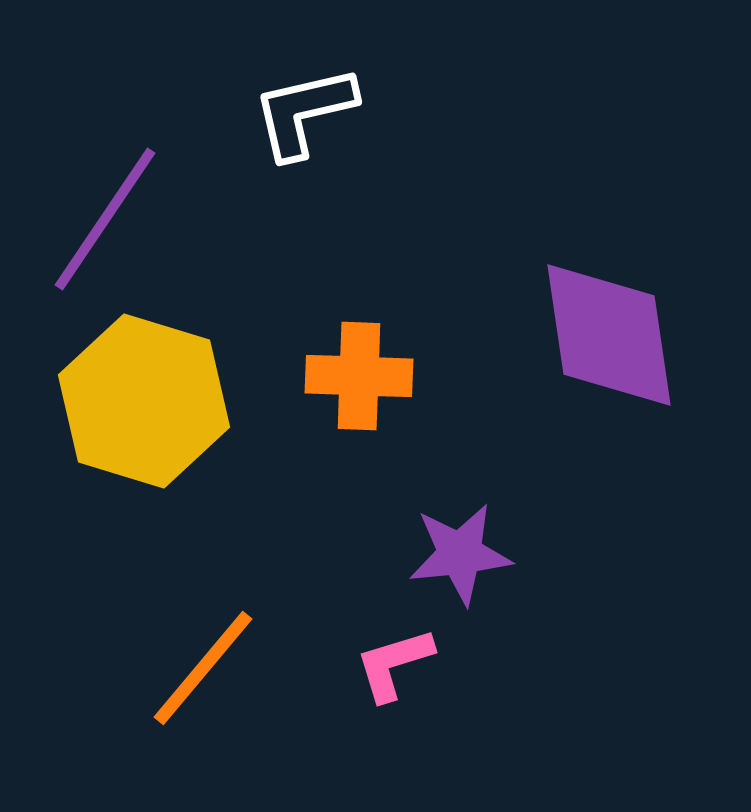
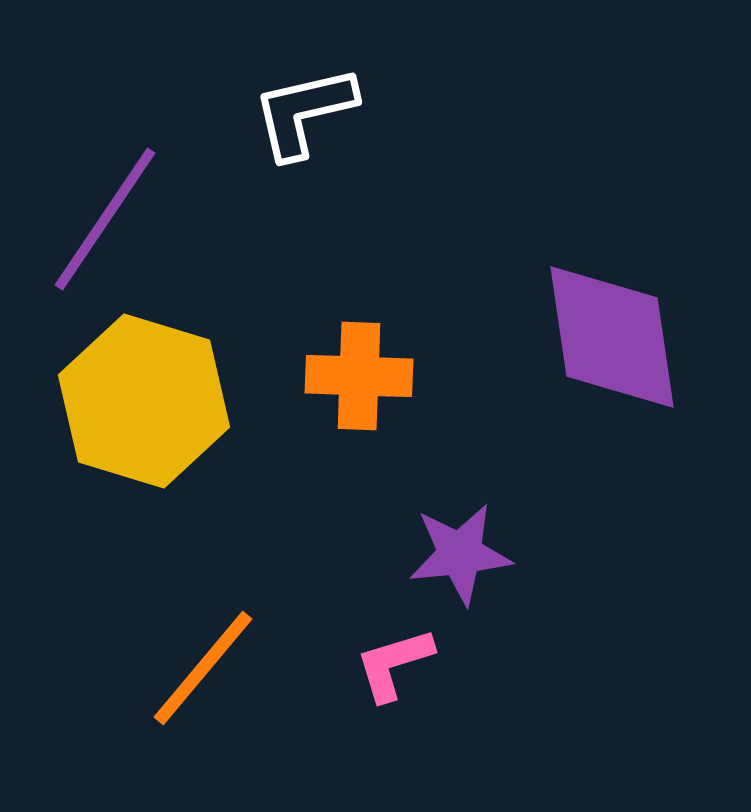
purple diamond: moved 3 px right, 2 px down
